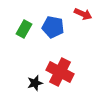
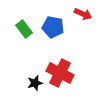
green rectangle: rotated 66 degrees counterclockwise
red cross: moved 1 px down
